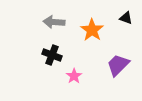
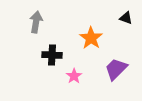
gray arrow: moved 18 px left; rotated 95 degrees clockwise
orange star: moved 1 px left, 8 px down
black cross: rotated 18 degrees counterclockwise
purple trapezoid: moved 2 px left, 4 px down
